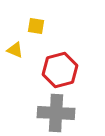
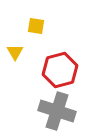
yellow triangle: moved 2 px down; rotated 36 degrees clockwise
gray cross: moved 1 px right, 2 px up; rotated 15 degrees clockwise
